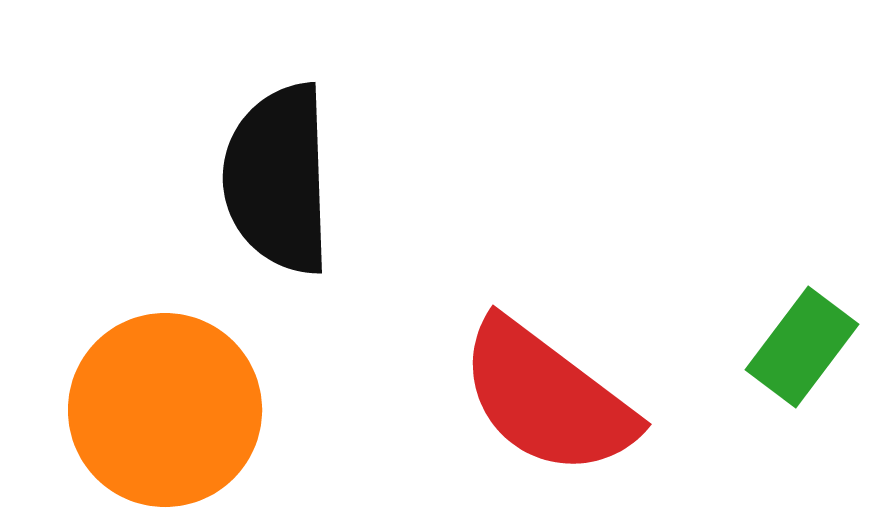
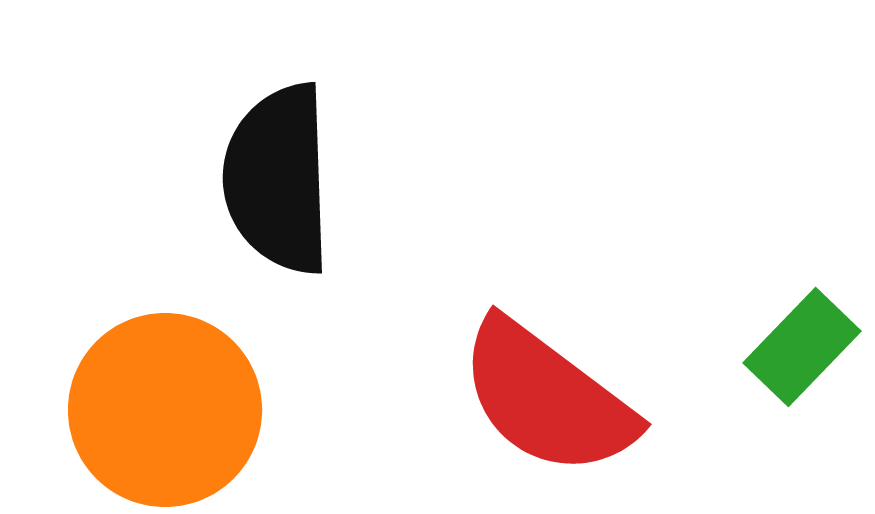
green rectangle: rotated 7 degrees clockwise
